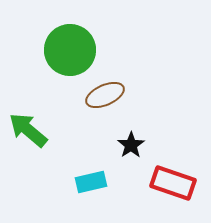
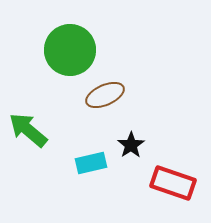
cyan rectangle: moved 19 px up
